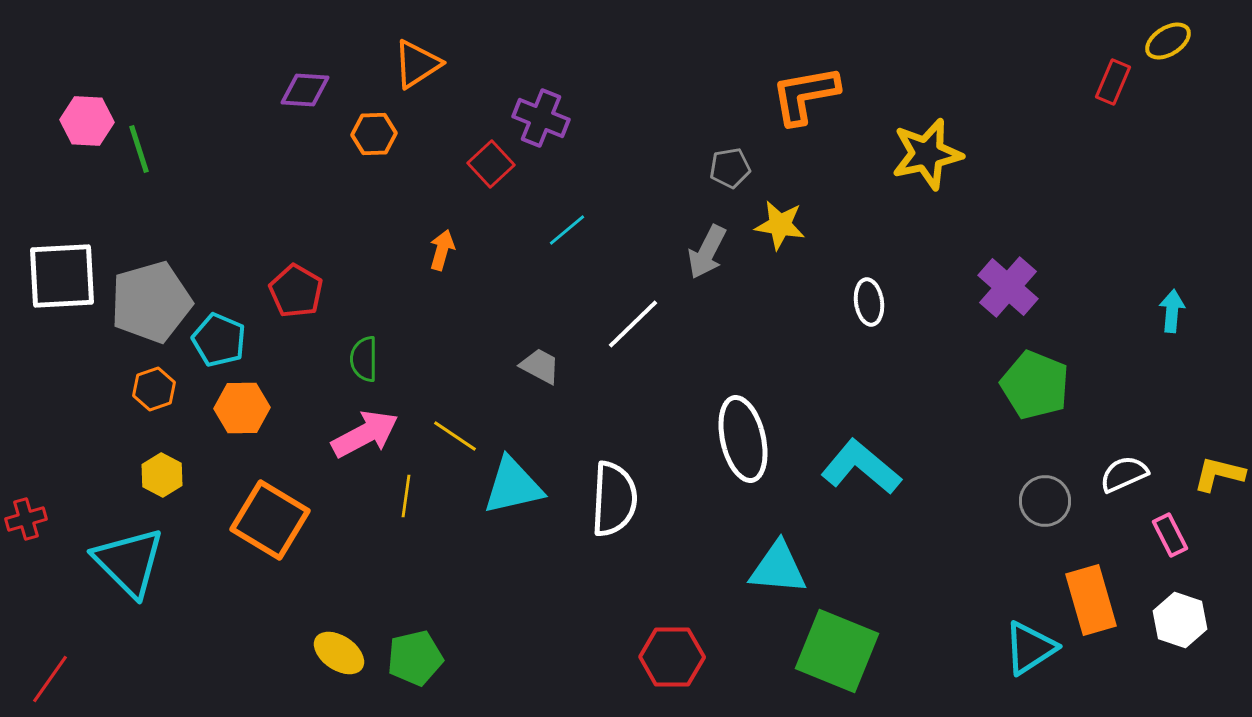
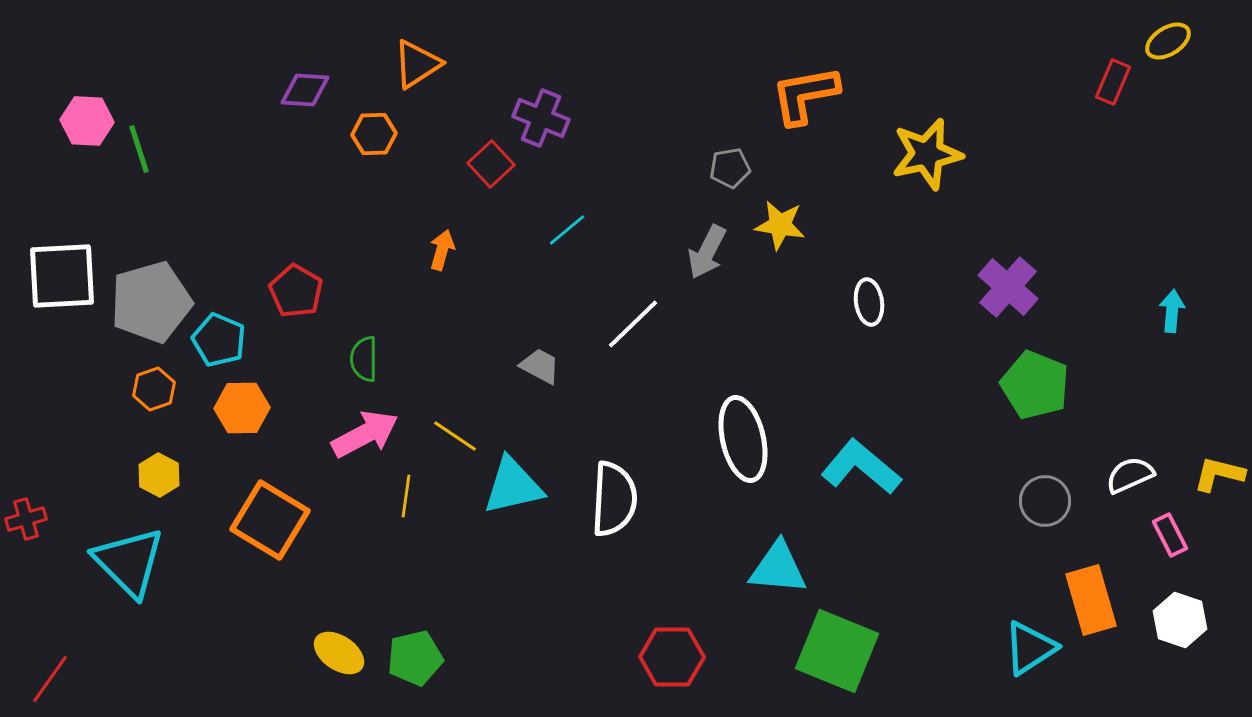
white semicircle at (1124, 474): moved 6 px right, 1 px down
yellow hexagon at (162, 475): moved 3 px left
